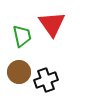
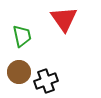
red triangle: moved 12 px right, 5 px up
black cross: moved 1 px down
